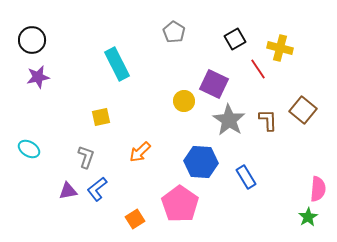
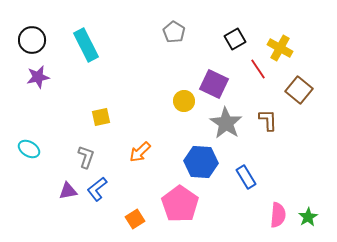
yellow cross: rotated 15 degrees clockwise
cyan rectangle: moved 31 px left, 19 px up
brown square: moved 4 px left, 20 px up
gray star: moved 3 px left, 3 px down
pink semicircle: moved 40 px left, 26 px down
